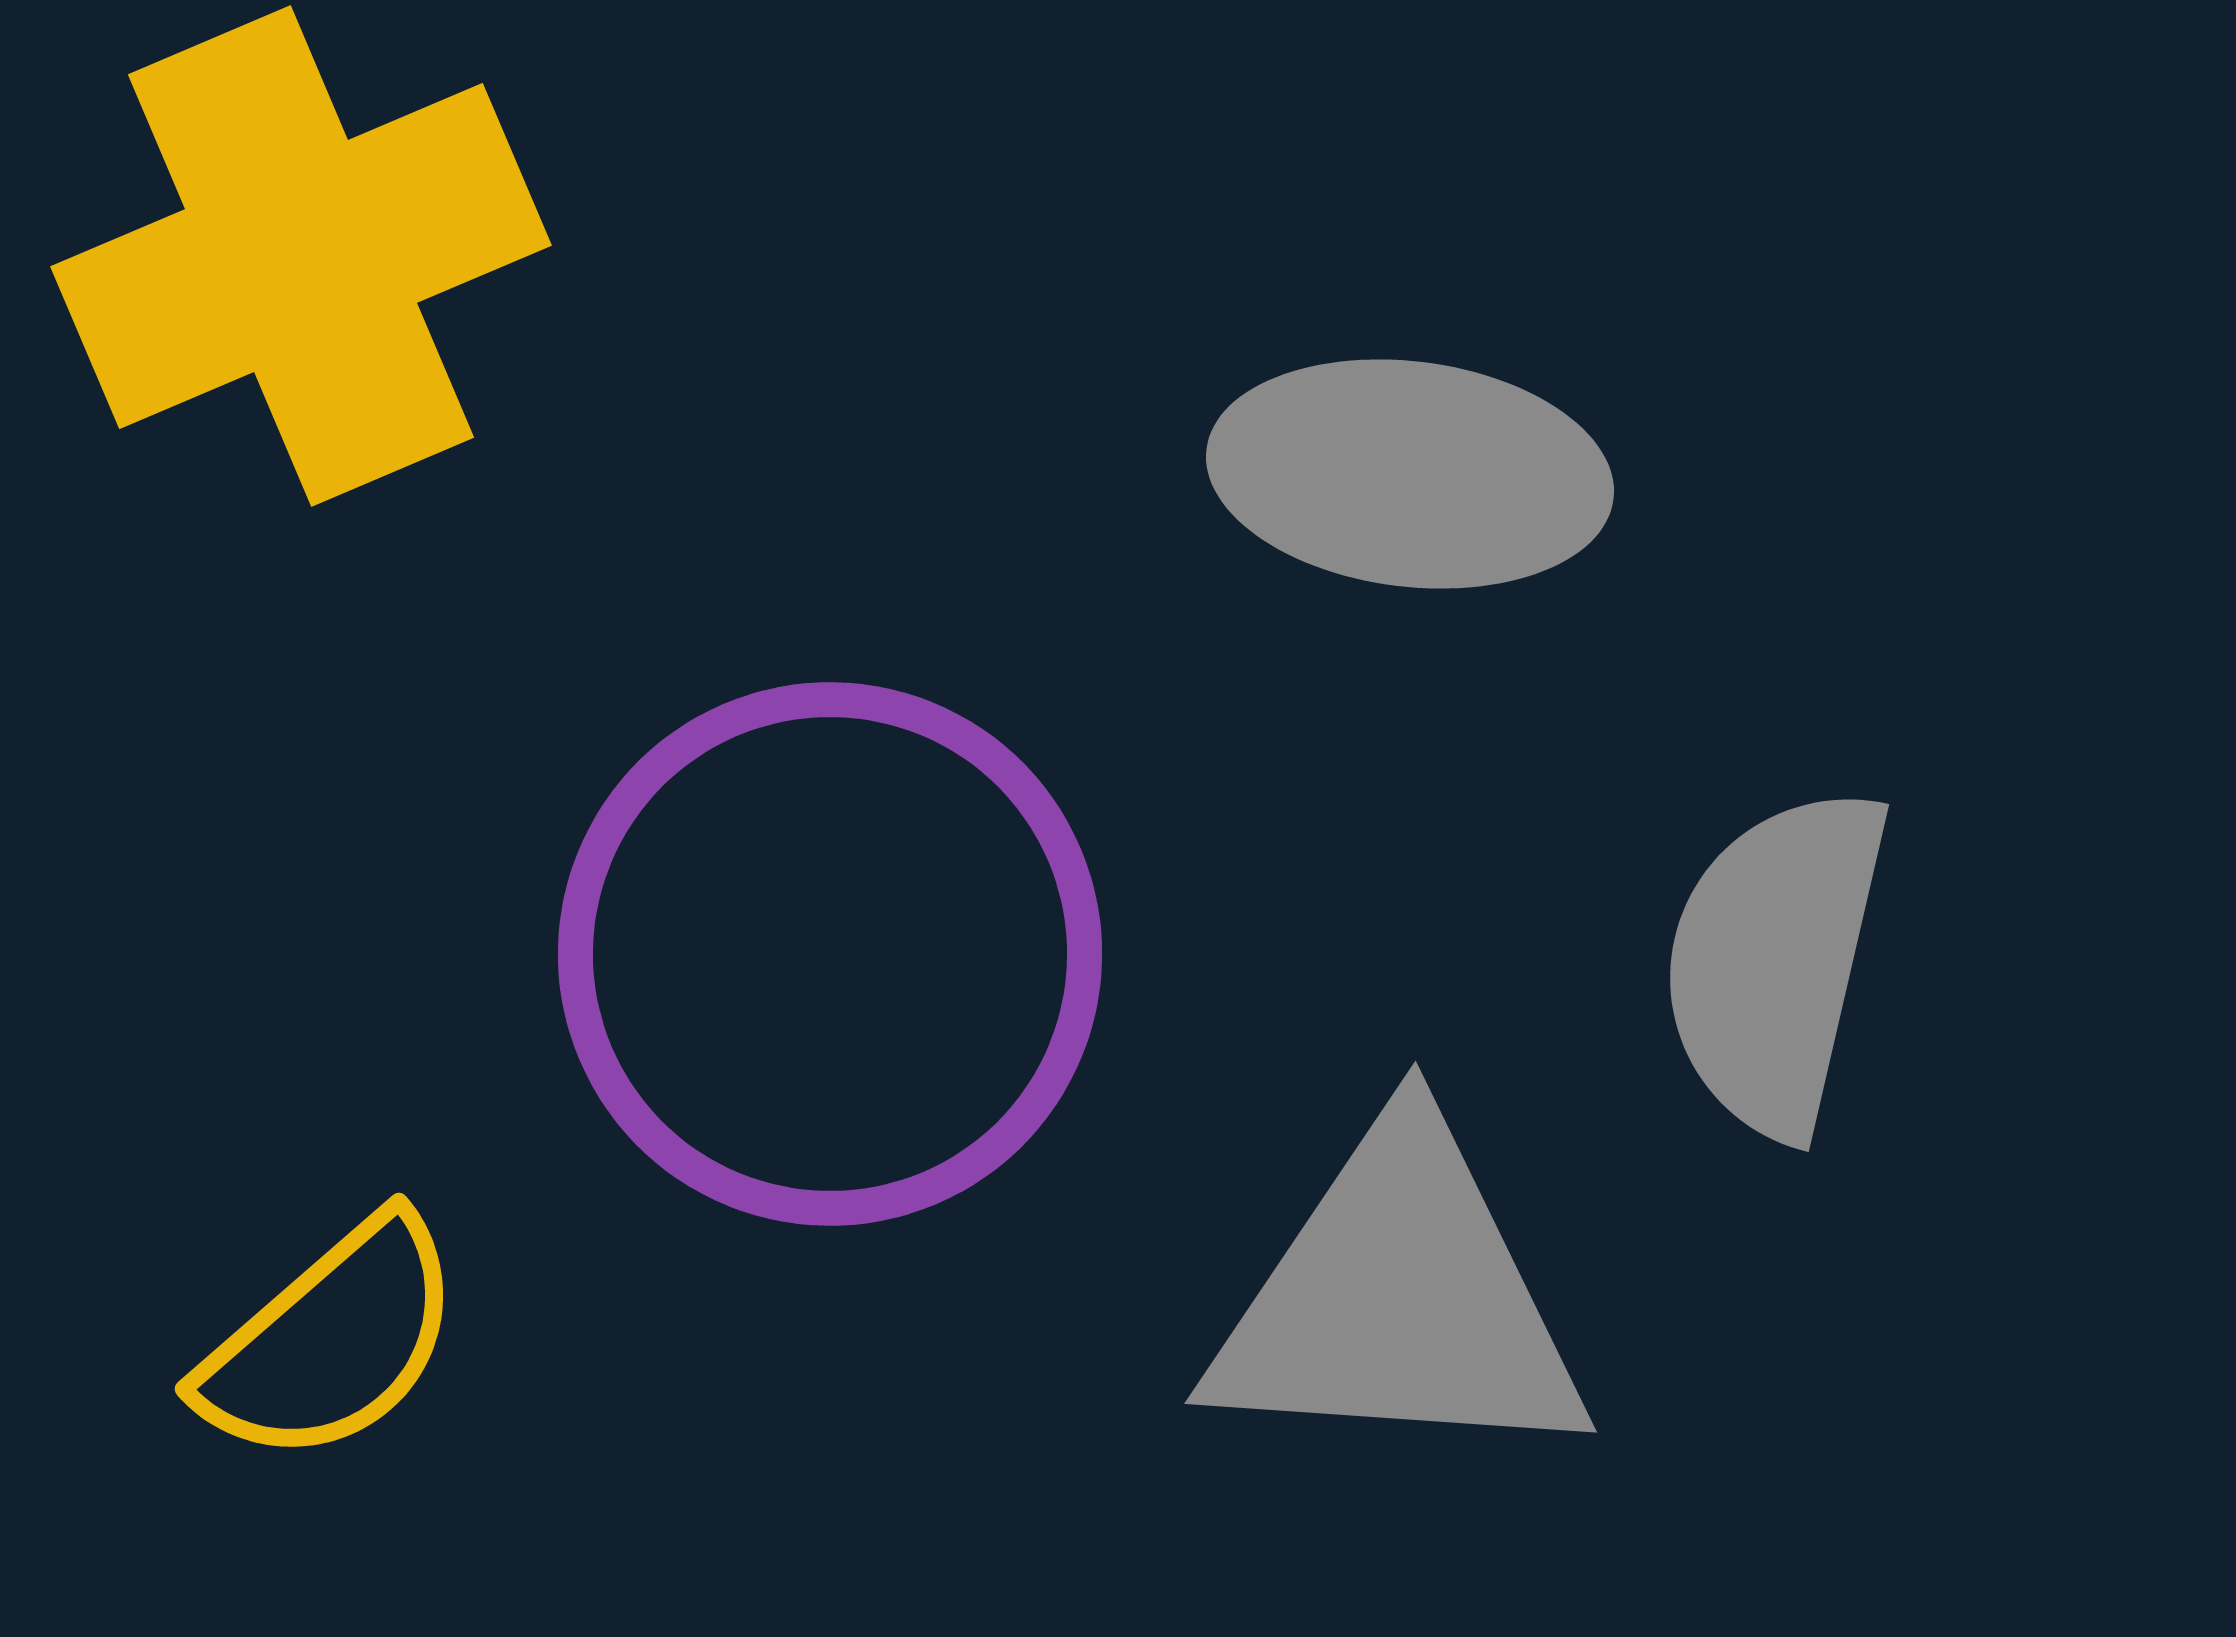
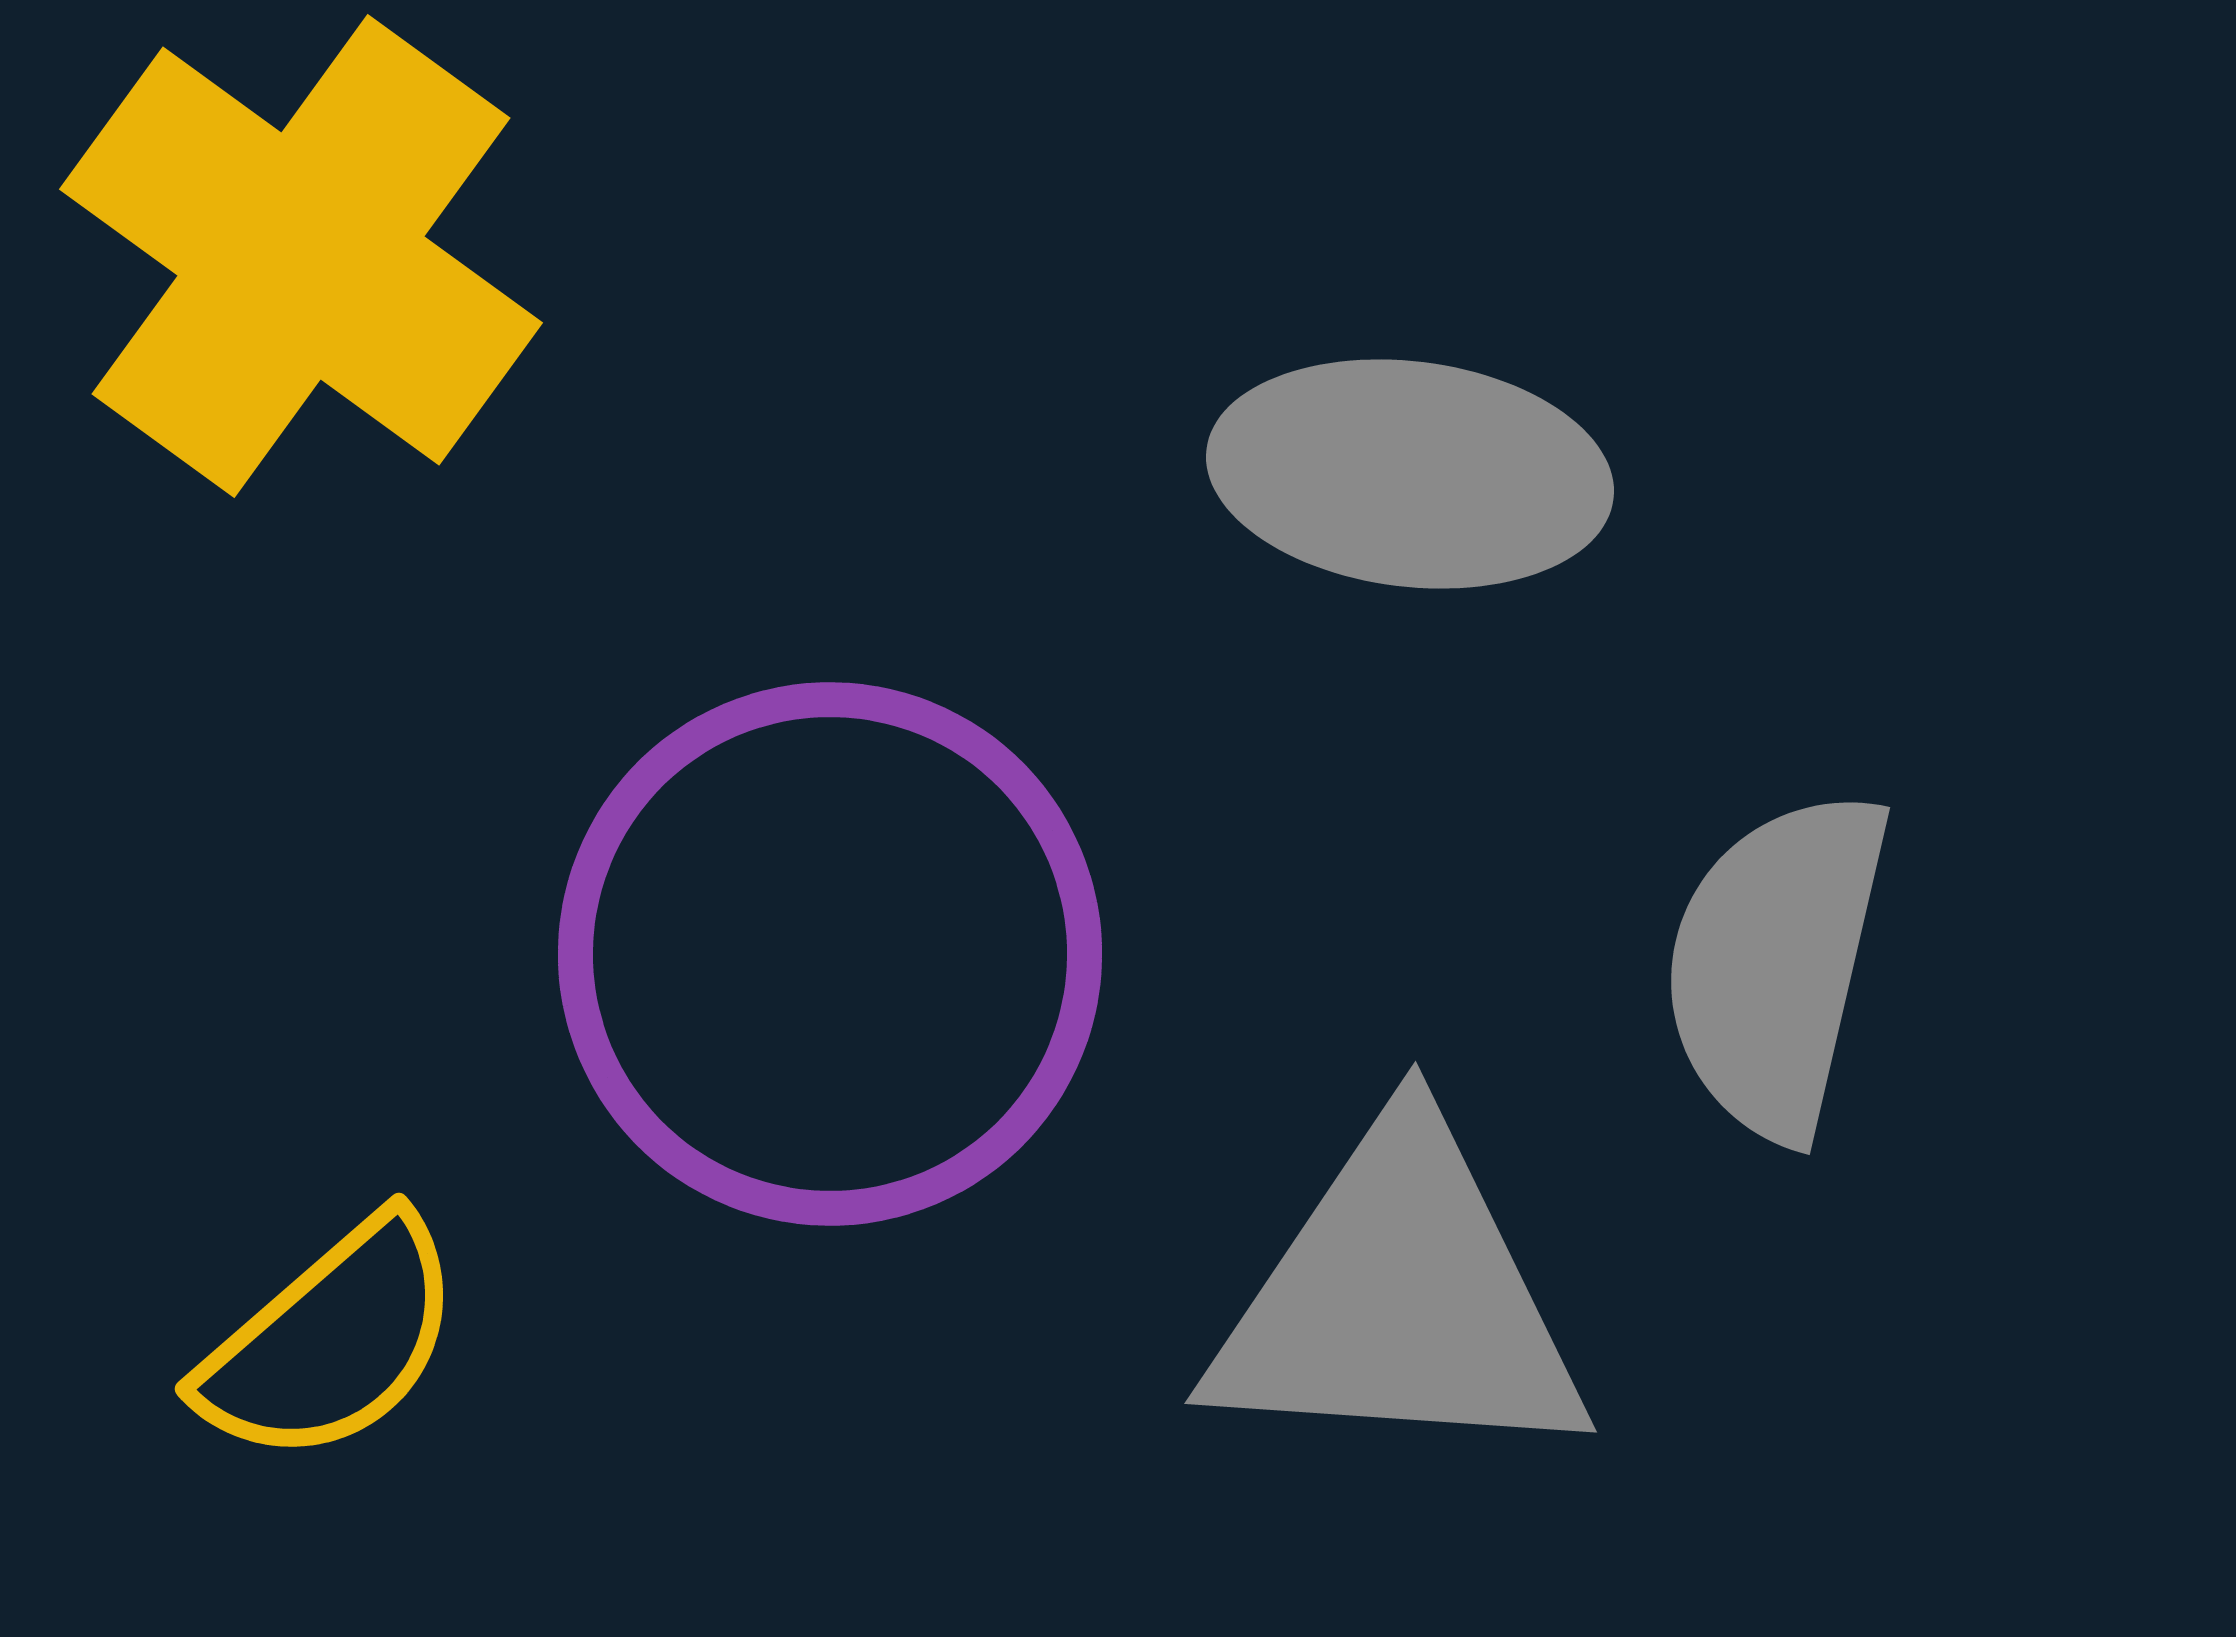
yellow cross: rotated 31 degrees counterclockwise
gray semicircle: moved 1 px right, 3 px down
